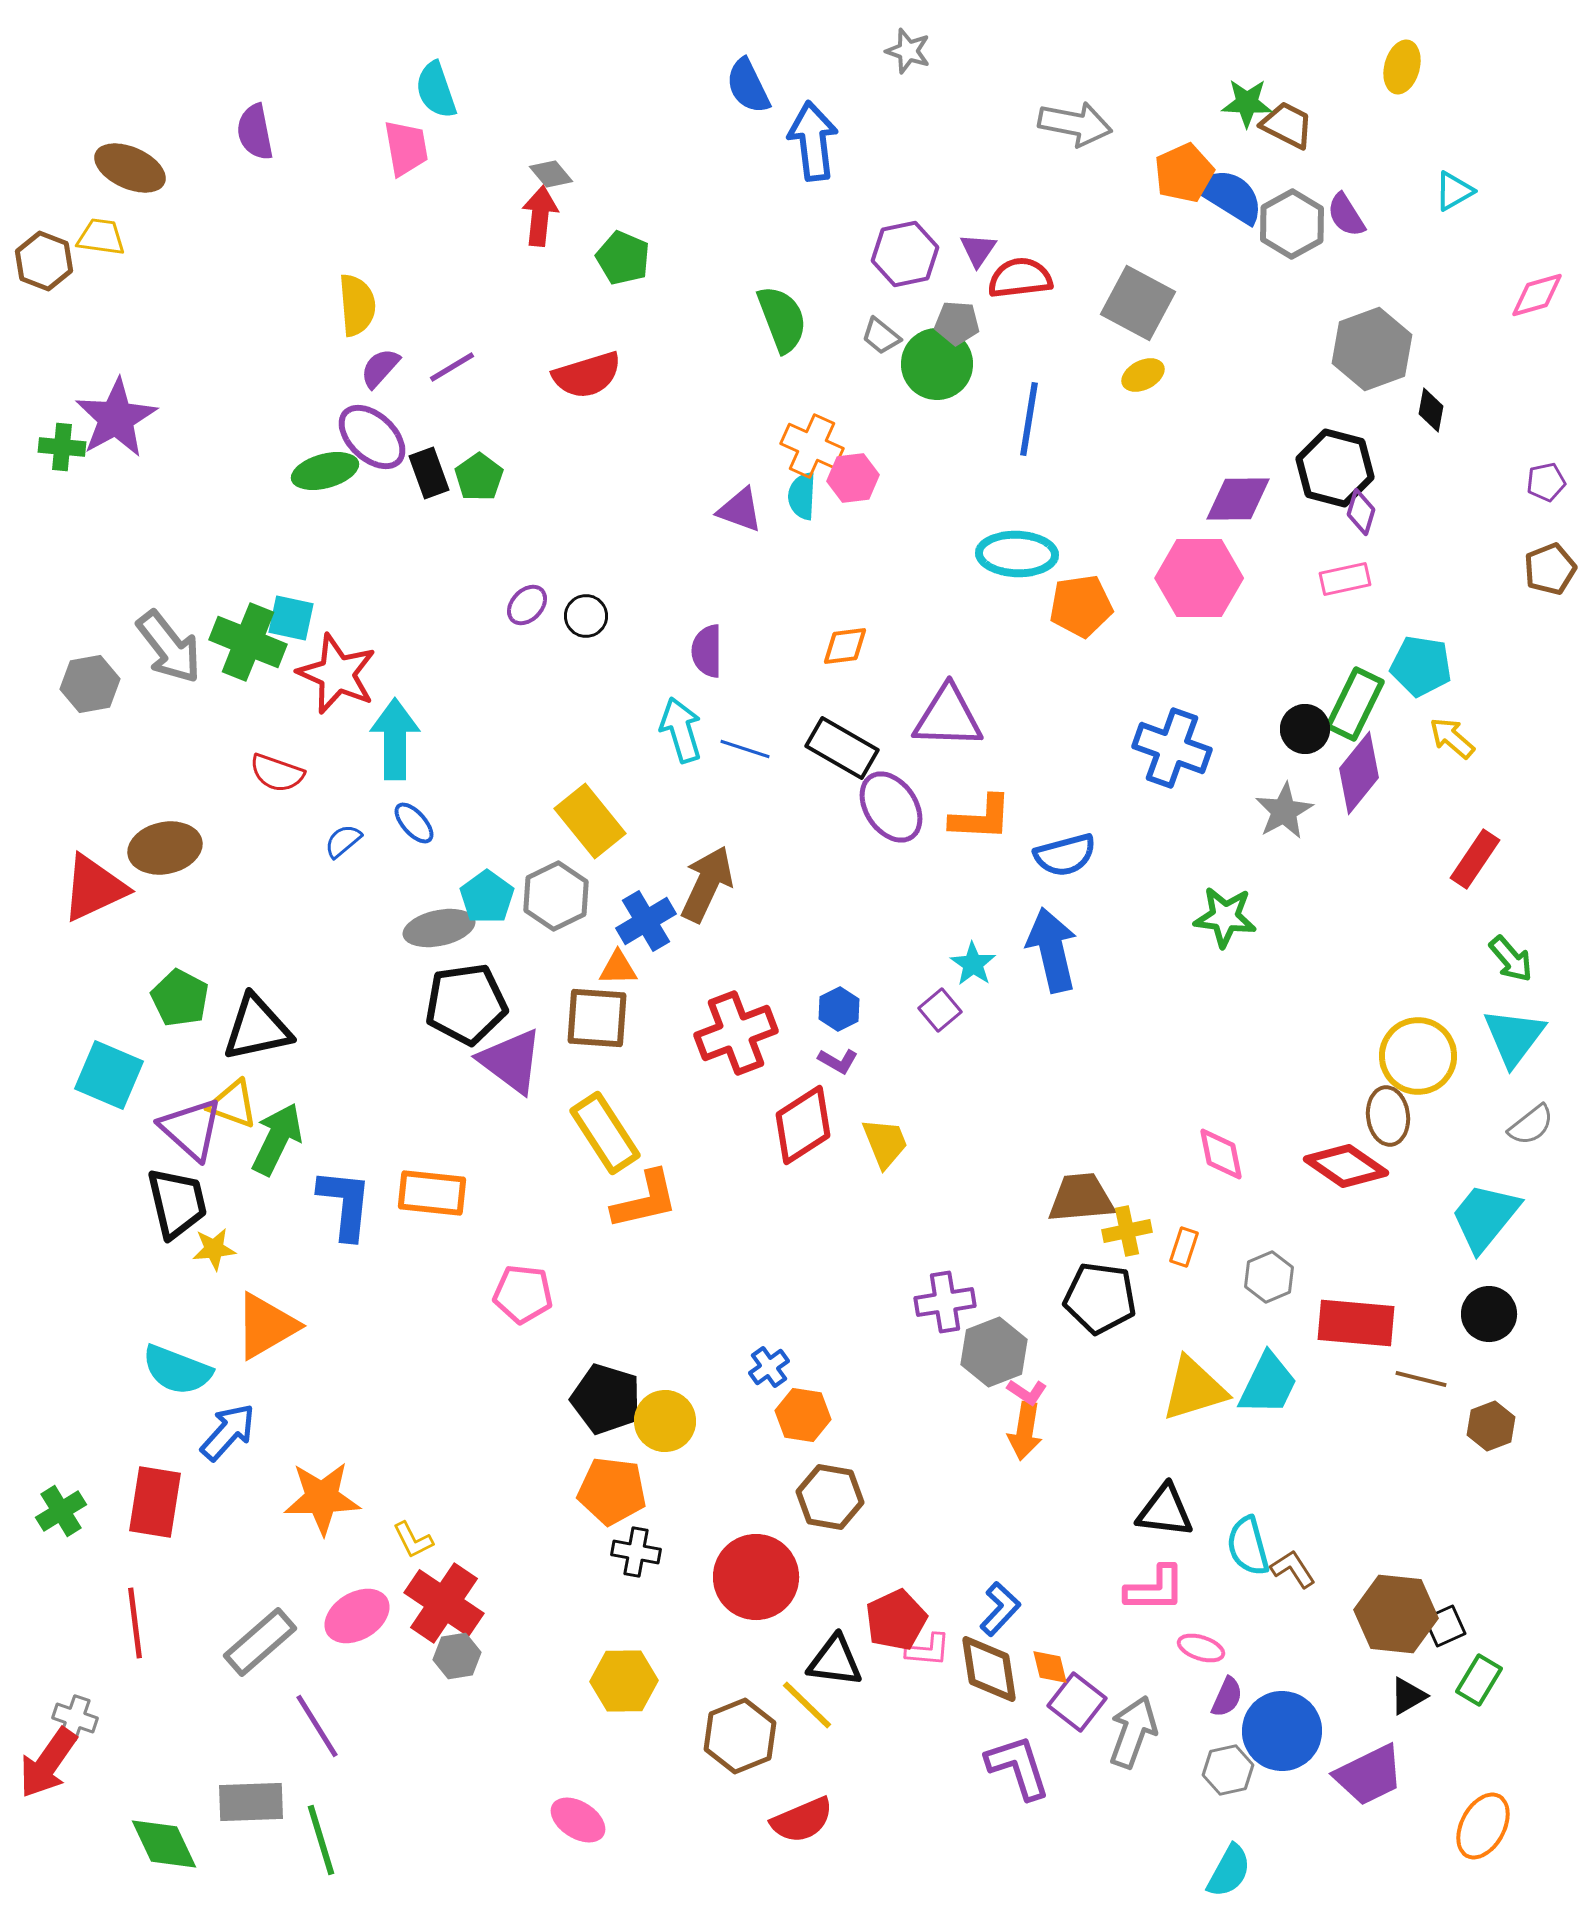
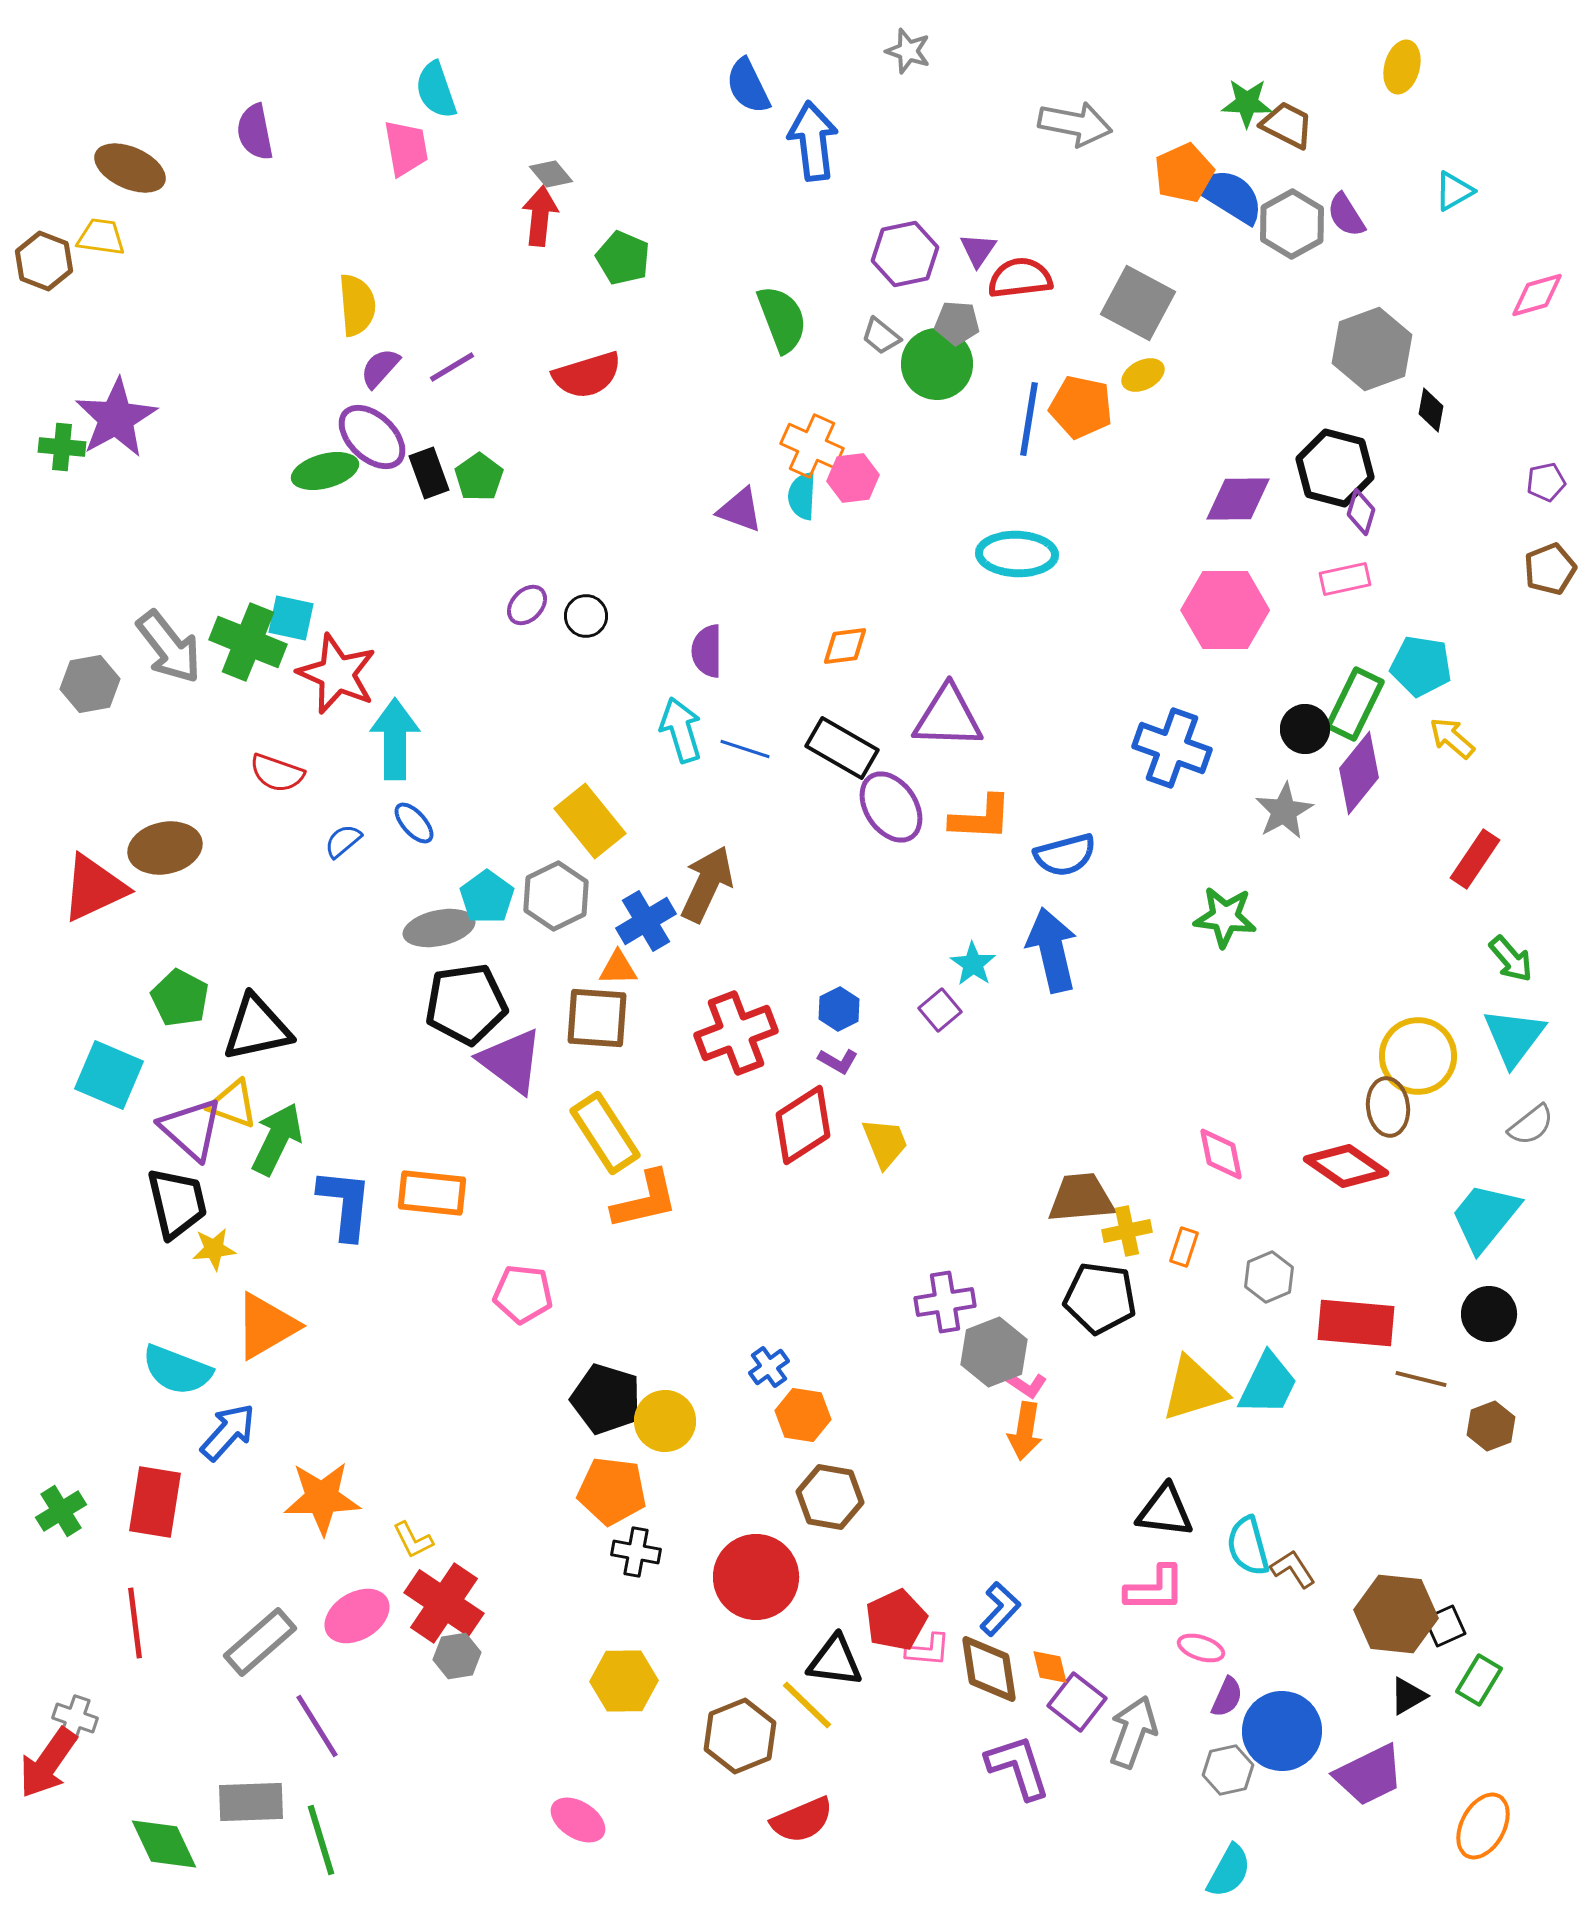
pink hexagon at (1199, 578): moved 26 px right, 32 px down
orange pentagon at (1081, 606): moved 199 px up; rotated 20 degrees clockwise
brown ellipse at (1388, 1116): moved 9 px up
pink L-shape at (1027, 1392): moved 7 px up
